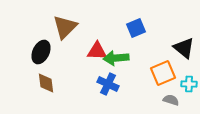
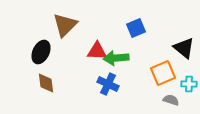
brown triangle: moved 2 px up
